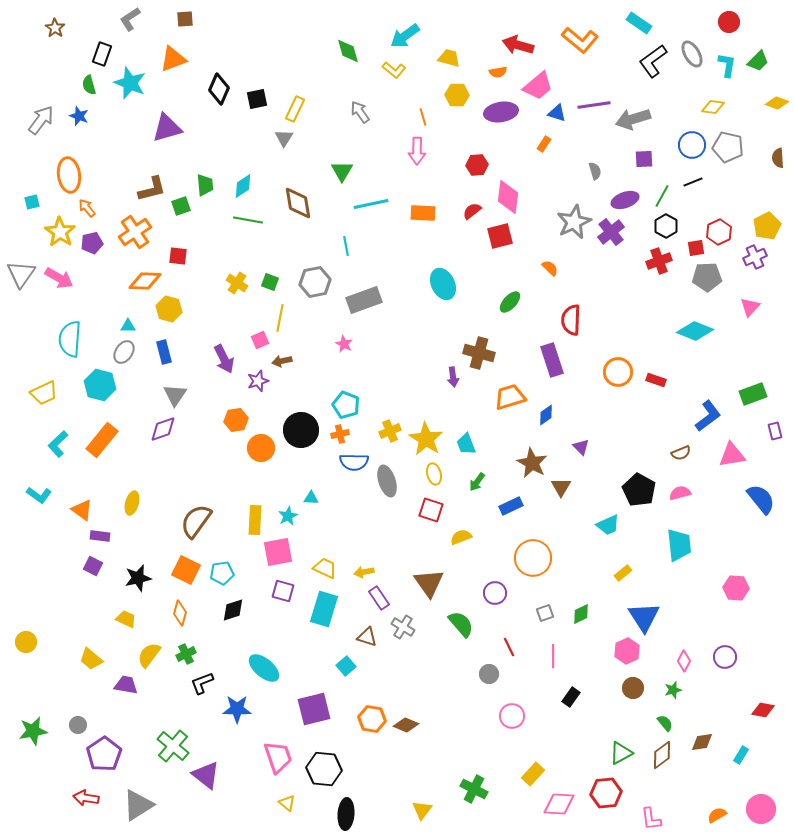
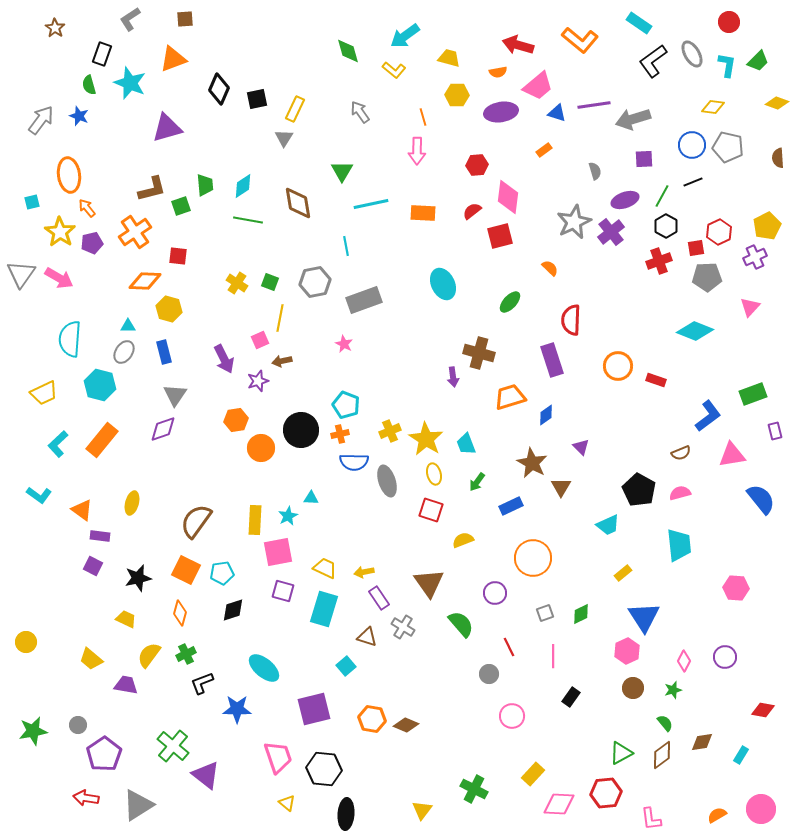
orange rectangle at (544, 144): moved 6 px down; rotated 21 degrees clockwise
orange circle at (618, 372): moved 6 px up
yellow semicircle at (461, 537): moved 2 px right, 3 px down
